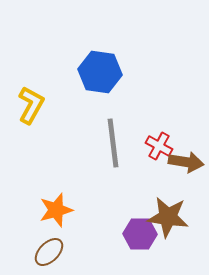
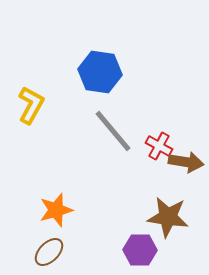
gray line: moved 12 px up; rotated 33 degrees counterclockwise
purple hexagon: moved 16 px down
